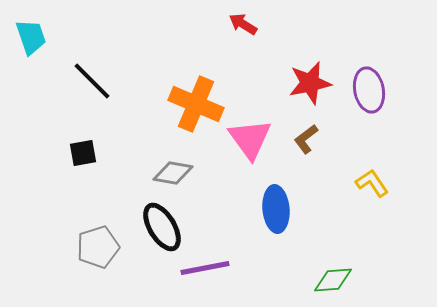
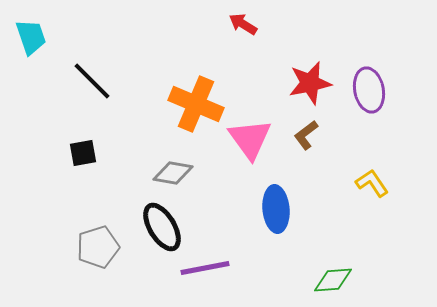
brown L-shape: moved 4 px up
